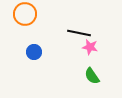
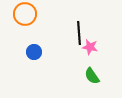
black line: rotated 75 degrees clockwise
